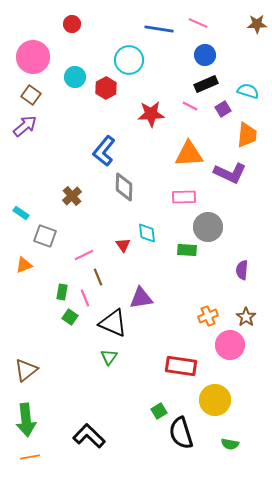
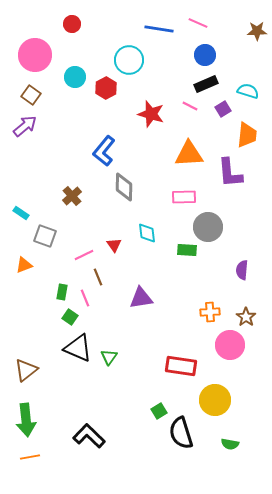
brown star at (257, 24): moved 7 px down
pink circle at (33, 57): moved 2 px right, 2 px up
red star at (151, 114): rotated 20 degrees clockwise
purple L-shape at (230, 173): rotated 60 degrees clockwise
red triangle at (123, 245): moved 9 px left
orange cross at (208, 316): moved 2 px right, 4 px up; rotated 18 degrees clockwise
black triangle at (113, 323): moved 35 px left, 25 px down
